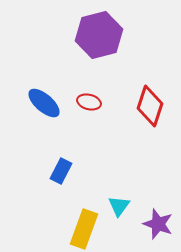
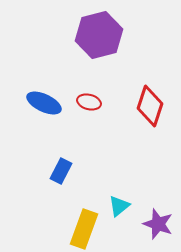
blue ellipse: rotated 16 degrees counterclockwise
cyan triangle: rotated 15 degrees clockwise
